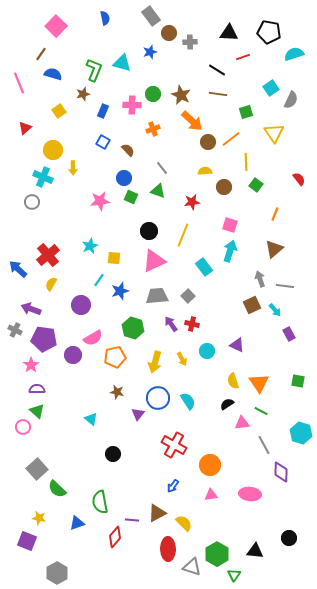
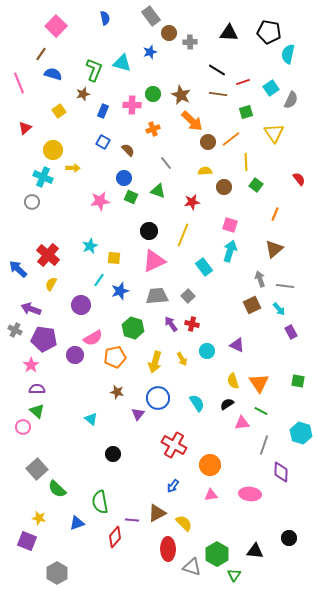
cyan semicircle at (294, 54): moved 6 px left; rotated 60 degrees counterclockwise
red line at (243, 57): moved 25 px down
yellow arrow at (73, 168): rotated 88 degrees counterclockwise
gray line at (162, 168): moved 4 px right, 5 px up
red cross at (48, 255): rotated 10 degrees counterclockwise
cyan arrow at (275, 310): moved 4 px right, 1 px up
purple rectangle at (289, 334): moved 2 px right, 2 px up
purple circle at (73, 355): moved 2 px right
cyan semicircle at (188, 401): moved 9 px right, 2 px down
gray line at (264, 445): rotated 48 degrees clockwise
